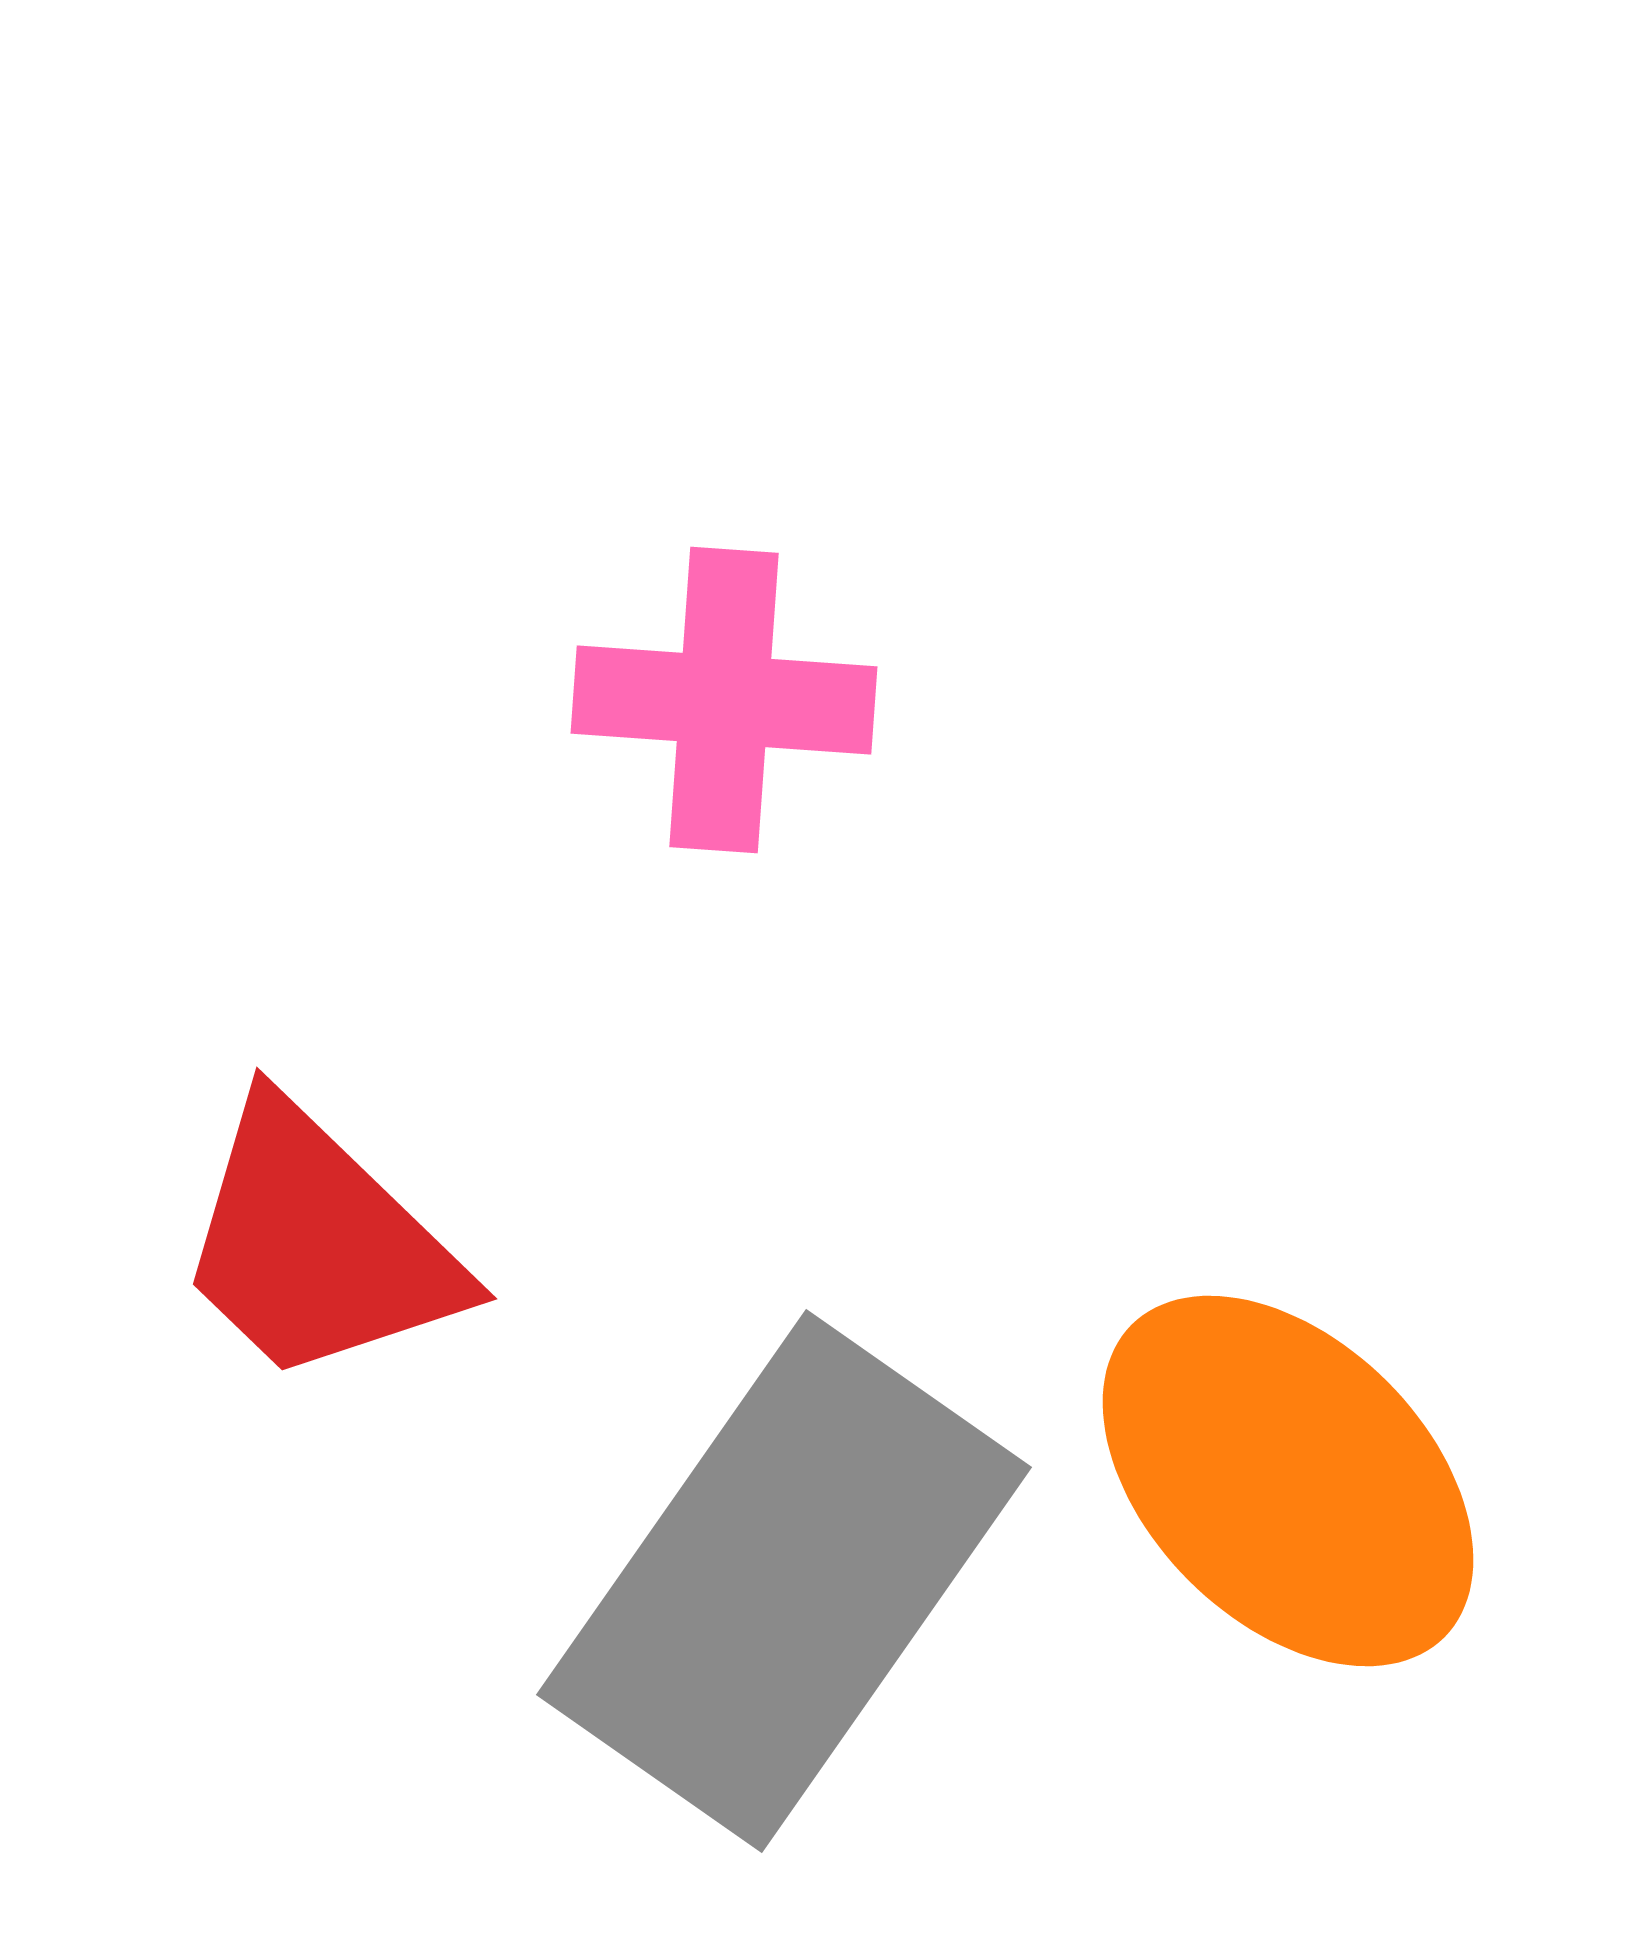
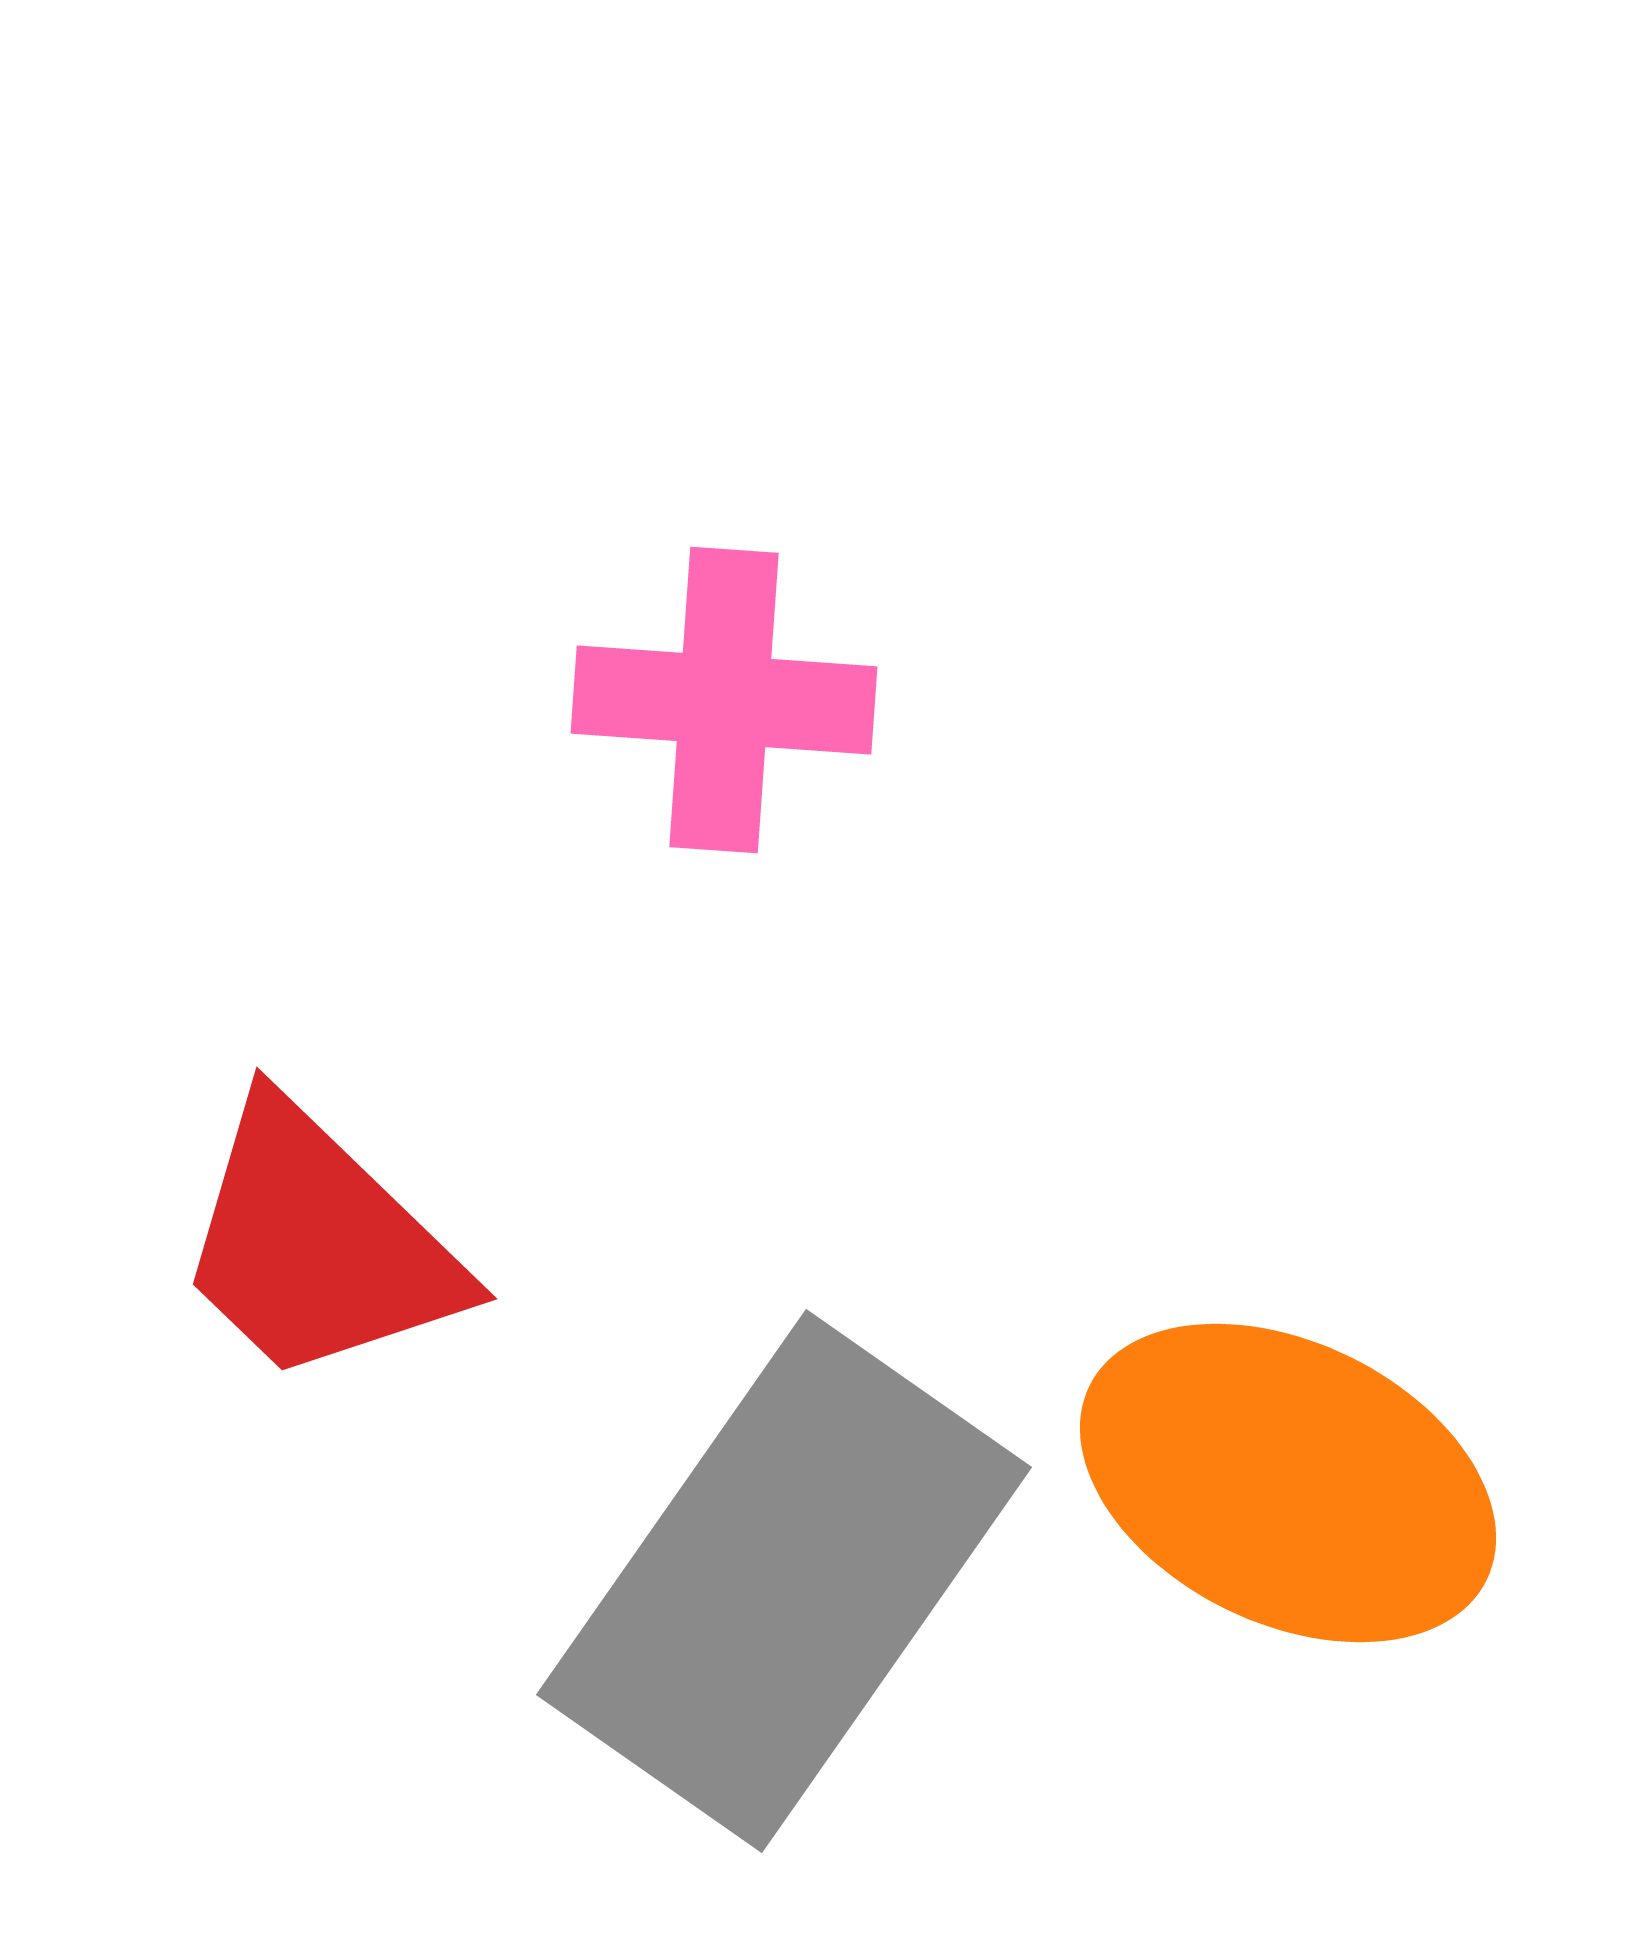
orange ellipse: moved 2 px down; rotated 19 degrees counterclockwise
